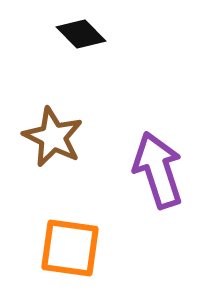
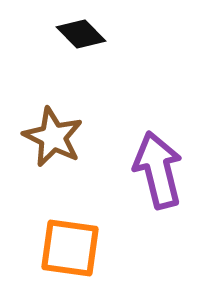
purple arrow: rotated 4 degrees clockwise
